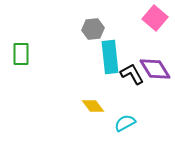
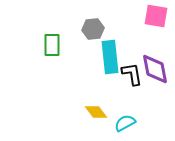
pink square: moved 1 px right, 2 px up; rotated 30 degrees counterclockwise
green rectangle: moved 31 px right, 9 px up
purple diamond: rotated 20 degrees clockwise
black L-shape: rotated 20 degrees clockwise
yellow diamond: moved 3 px right, 6 px down
